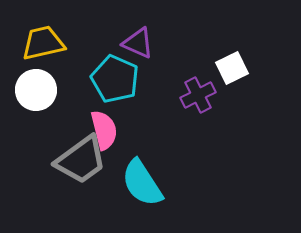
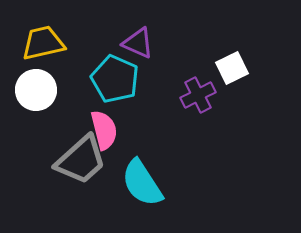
gray trapezoid: rotated 6 degrees counterclockwise
